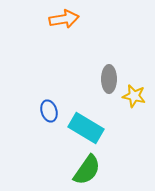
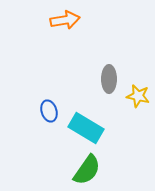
orange arrow: moved 1 px right, 1 px down
yellow star: moved 4 px right
